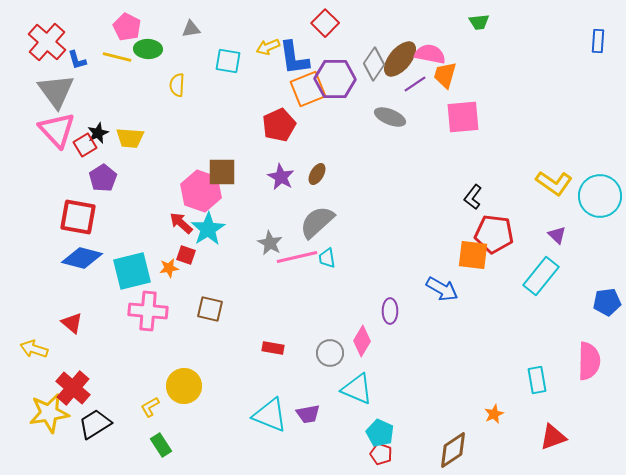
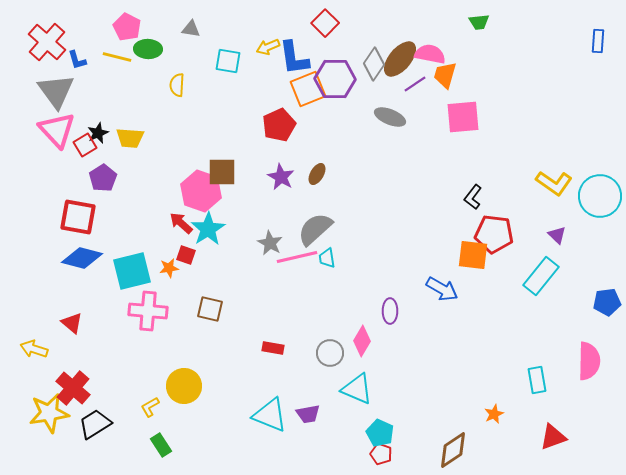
gray triangle at (191, 29): rotated 18 degrees clockwise
gray semicircle at (317, 222): moved 2 px left, 7 px down
